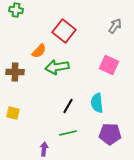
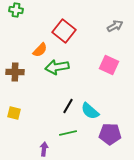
gray arrow: rotated 28 degrees clockwise
orange semicircle: moved 1 px right, 1 px up
cyan semicircle: moved 7 px left, 8 px down; rotated 42 degrees counterclockwise
yellow square: moved 1 px right
